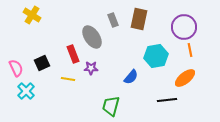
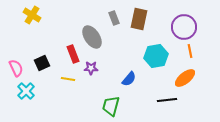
gray rectangle: moved 1 px right, 2 px up
orange line: moved 1 px down
blue semicircle: moved 2 px left, 2 px down
